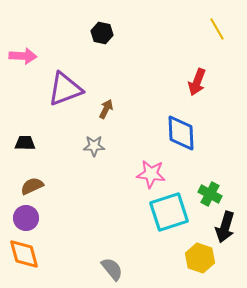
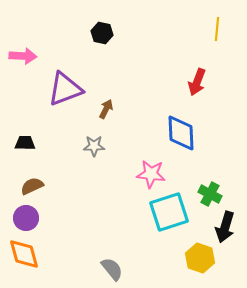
yellow line: rotated 35 degrees clockwise
